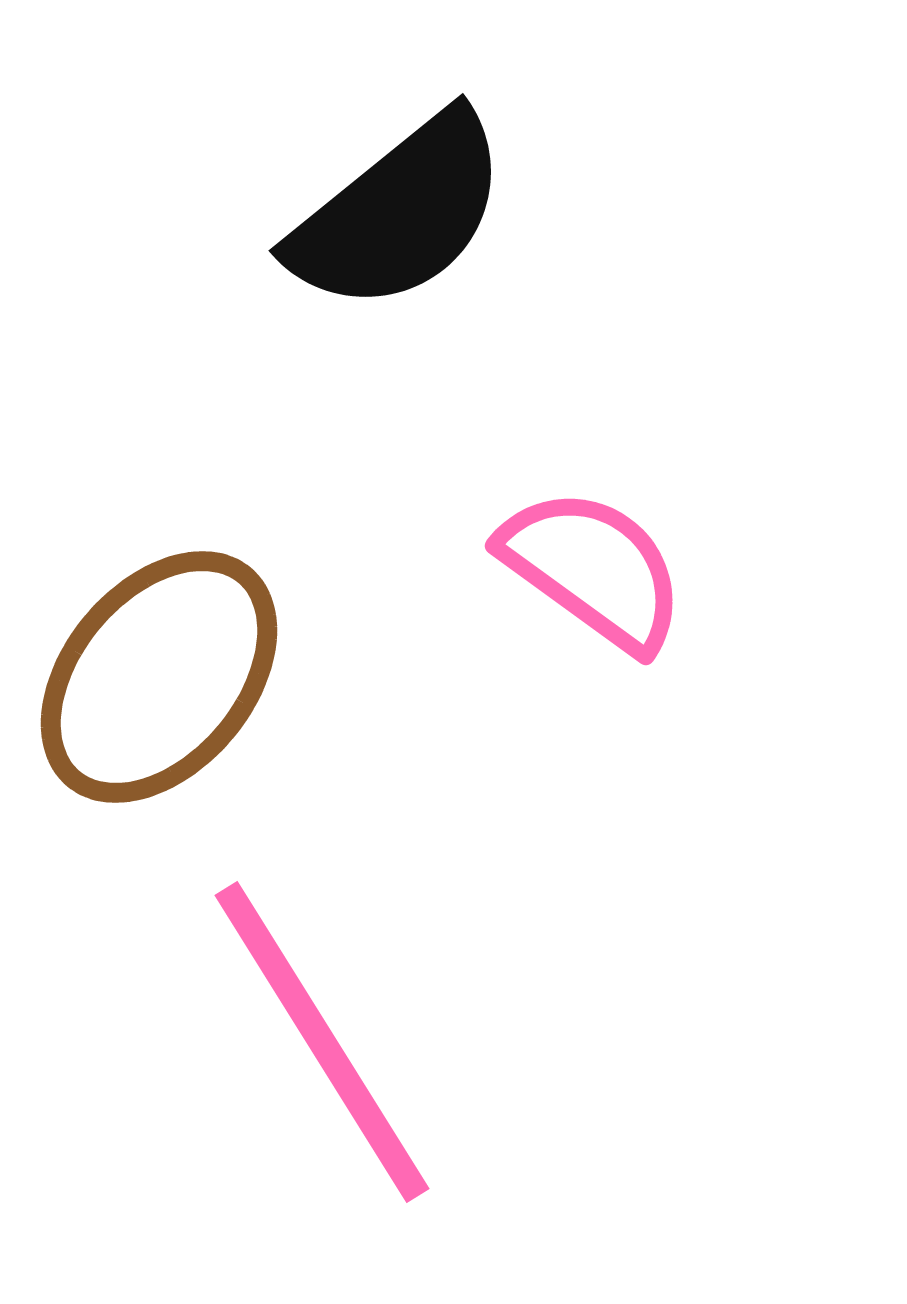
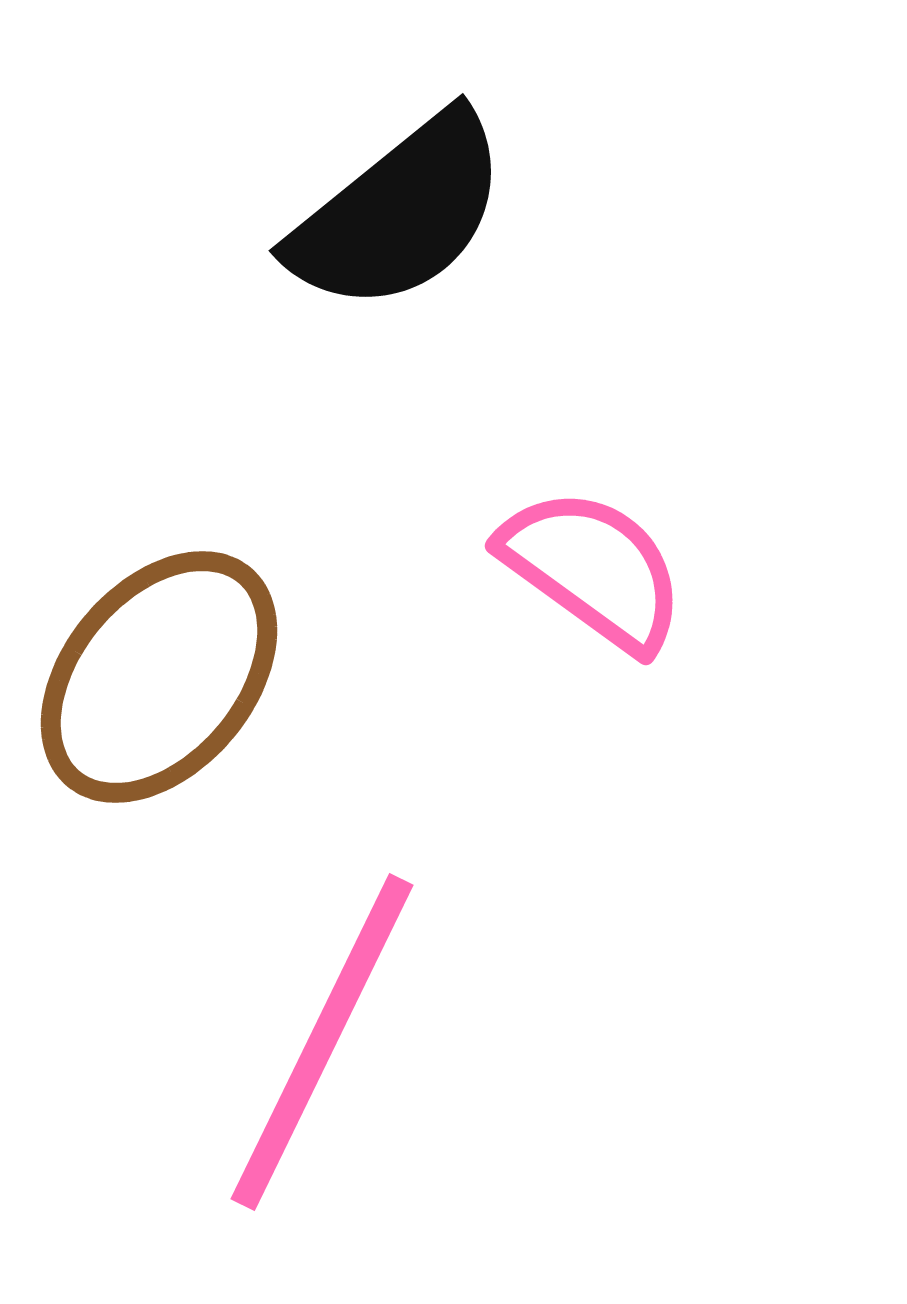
pink line: rotated 58 degrees clockwise
